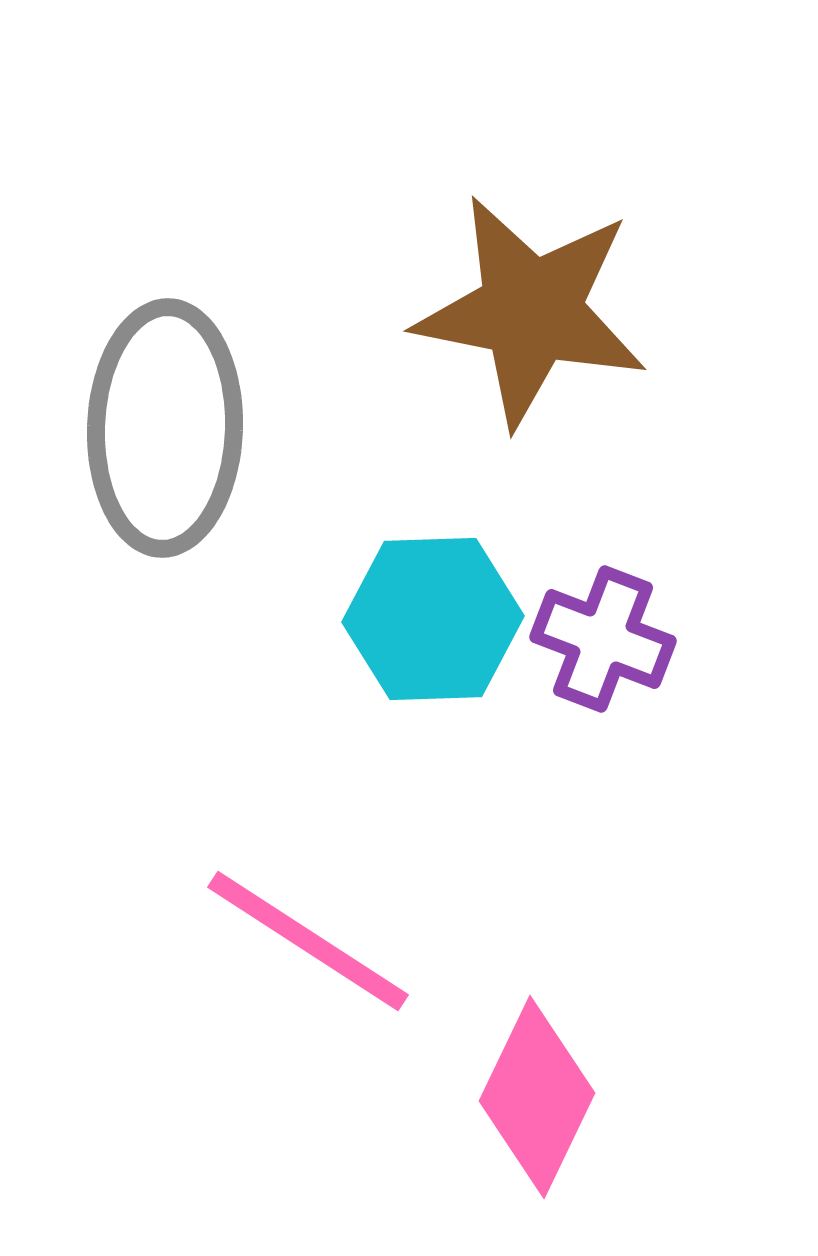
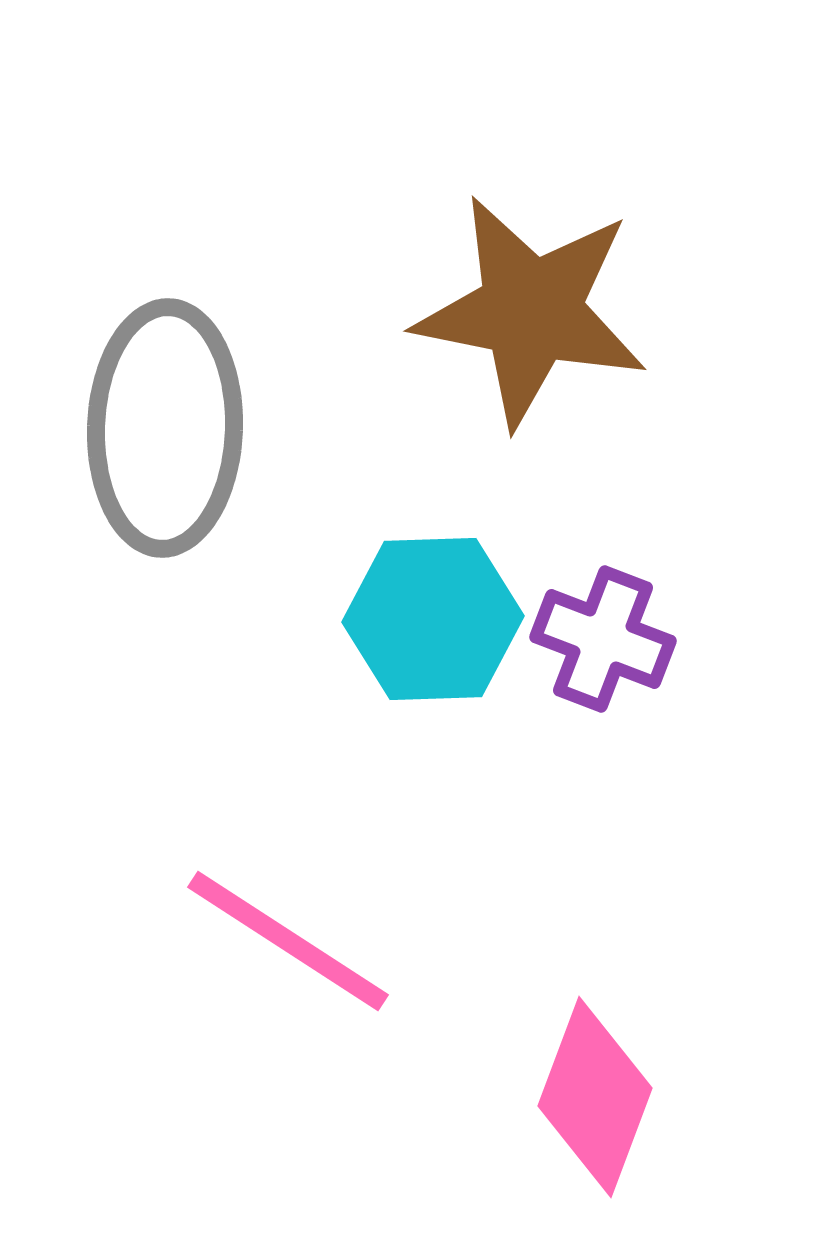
pink line: moved 20 px left
pink diamond: moved 58 px right; rotated 5 degrees counterclockwise
